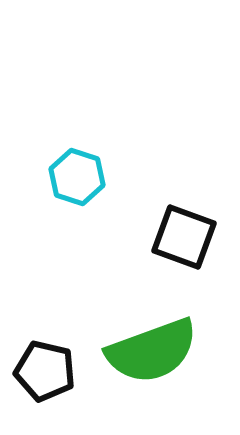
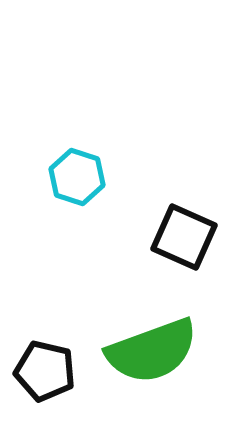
black square: rotated 4 degrees clockwise
